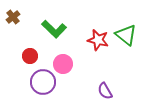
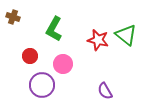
brown cross: rotated 32 degrees counterclockwise
green L-shape: rotated 75 degrees clockwise
purple circle: moved 1 px left, 3 px down
